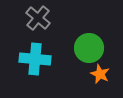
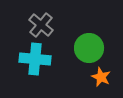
gray cross: moved 3 px right, 7 px down
orange star: moved 1 px right, 3 px down
